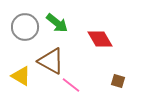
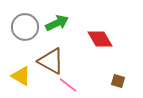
green arrow: rotated 65 degrees counterclockwise
pink line: moved 3 px left
